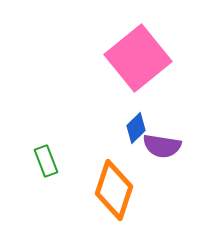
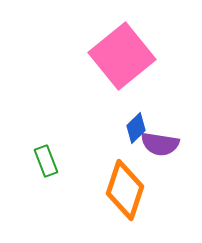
pink square: moved 16 px left, 2 px up
purple semicircle: moved 2 px left, 2 px up
orange diamond: moved 11 px right
